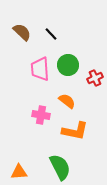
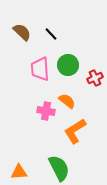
pink cross: moved 5 px right, 4 px up
orange L-shape: rotated 136 degrees clockwise
green semicircle: moved 1 px left, 1 px down
